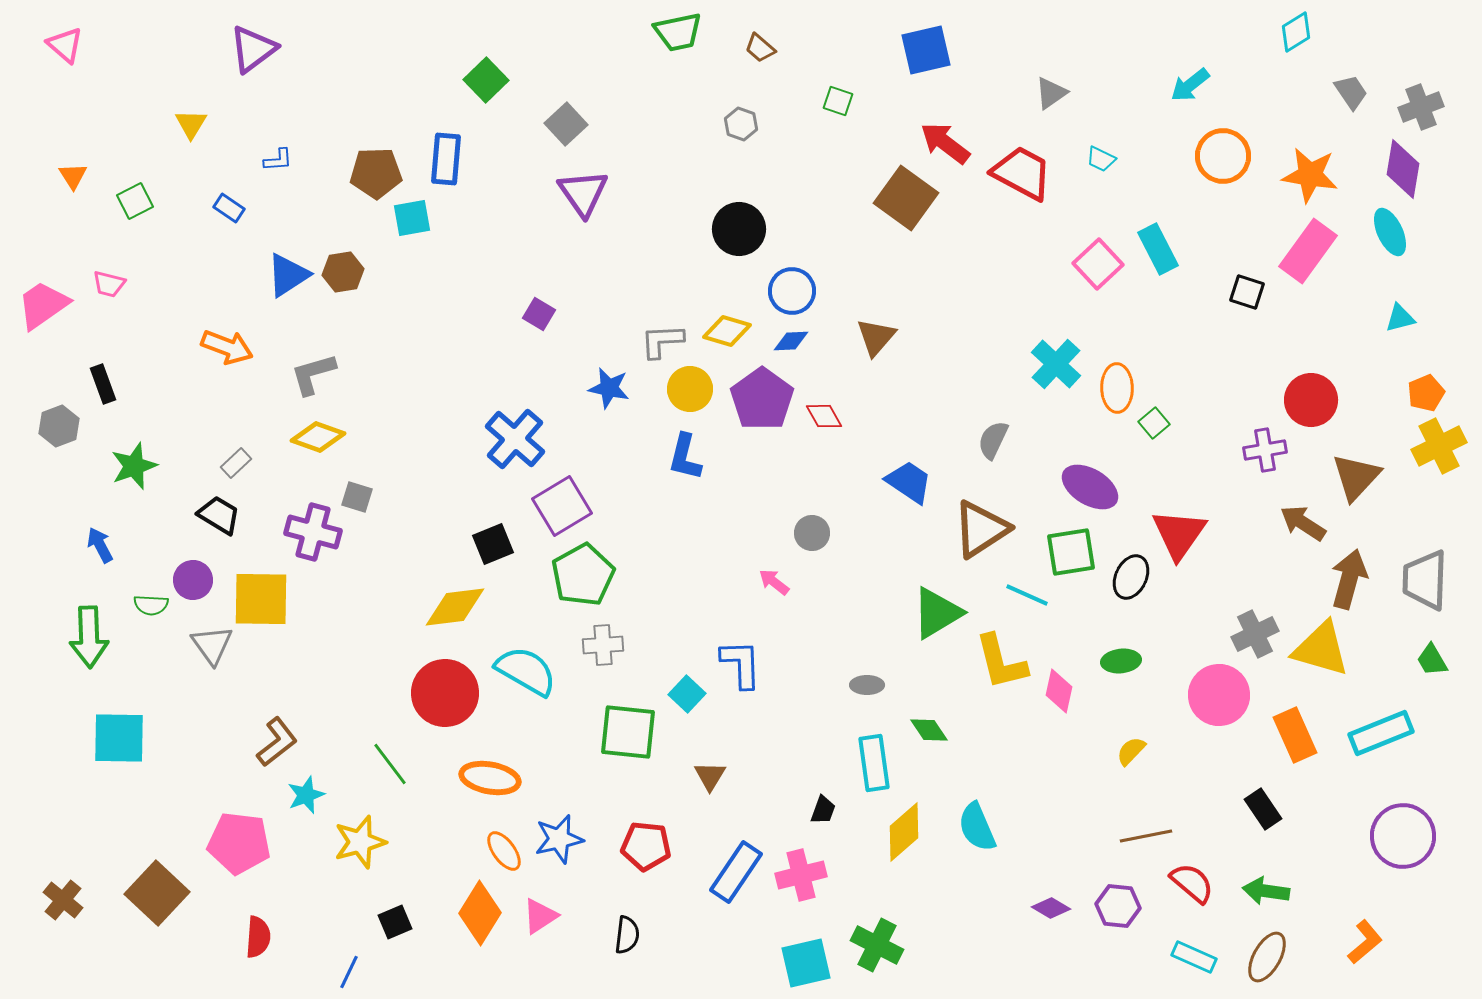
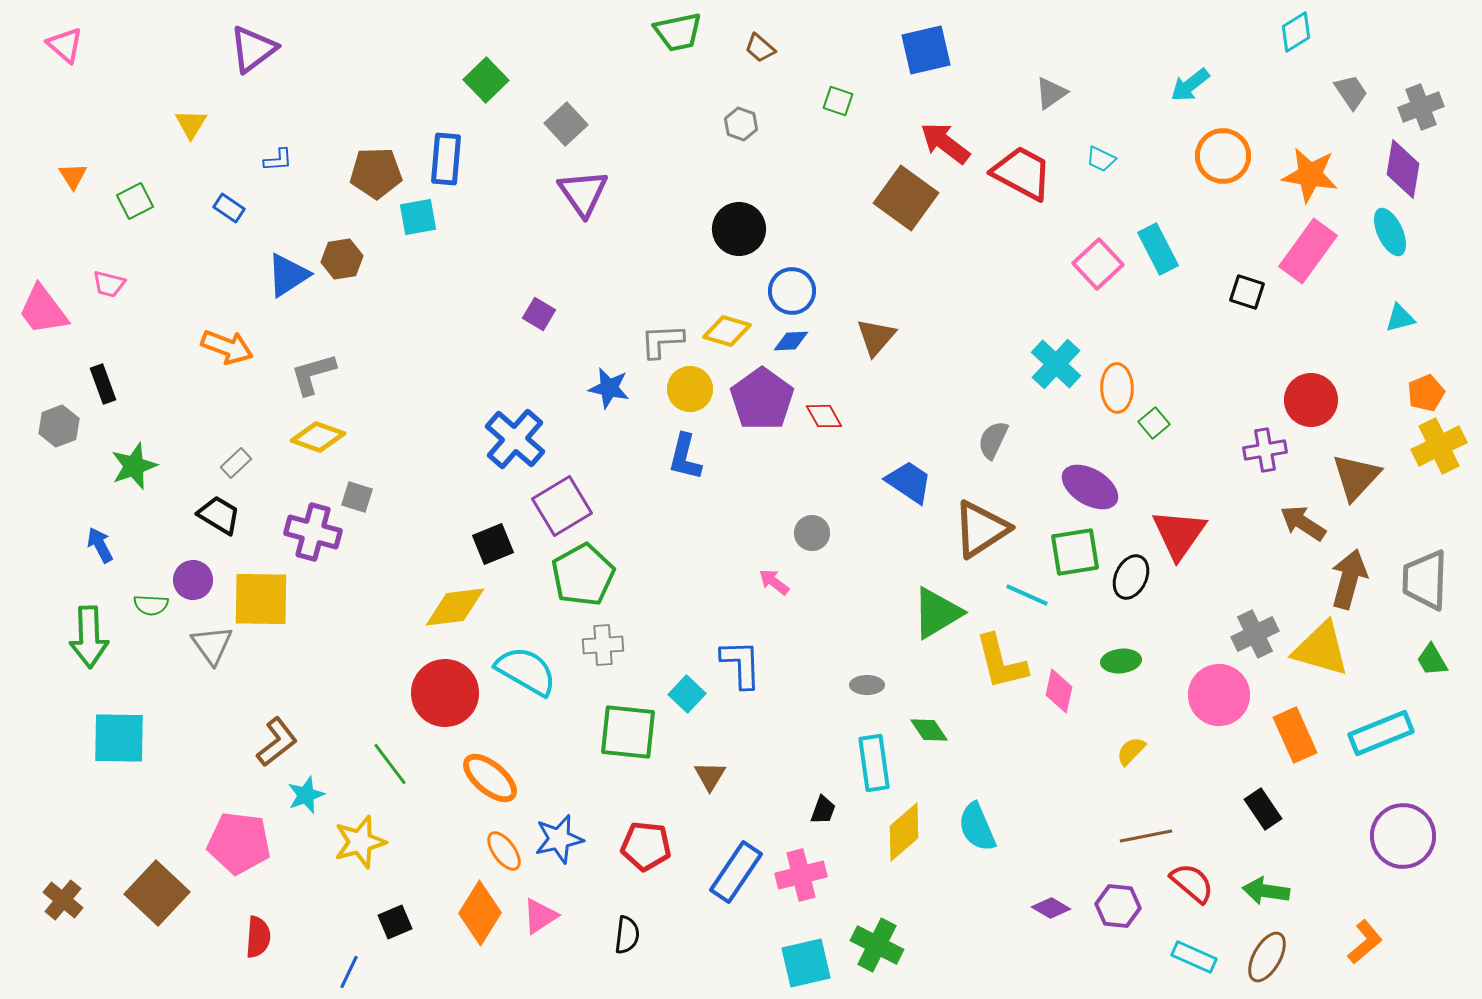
cyan square at (412, 218): moved 6 px right, 1 px up
brown hexagon at (343, 272): moved 1 px left, 13 px up
pink trapezoid at (43, 305): moved 5 px down; rotated 92 degrees counterclockwise
green square at (1071, 552): moved 4 px right
orange ellipse at (490, 778): rotated 30 degrees clockwise
